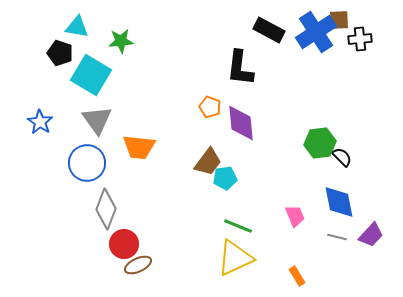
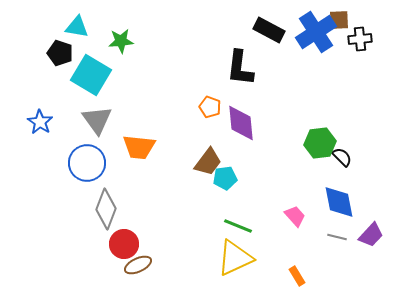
pink trapezoid: rotated 20 degrees counterclockwise
